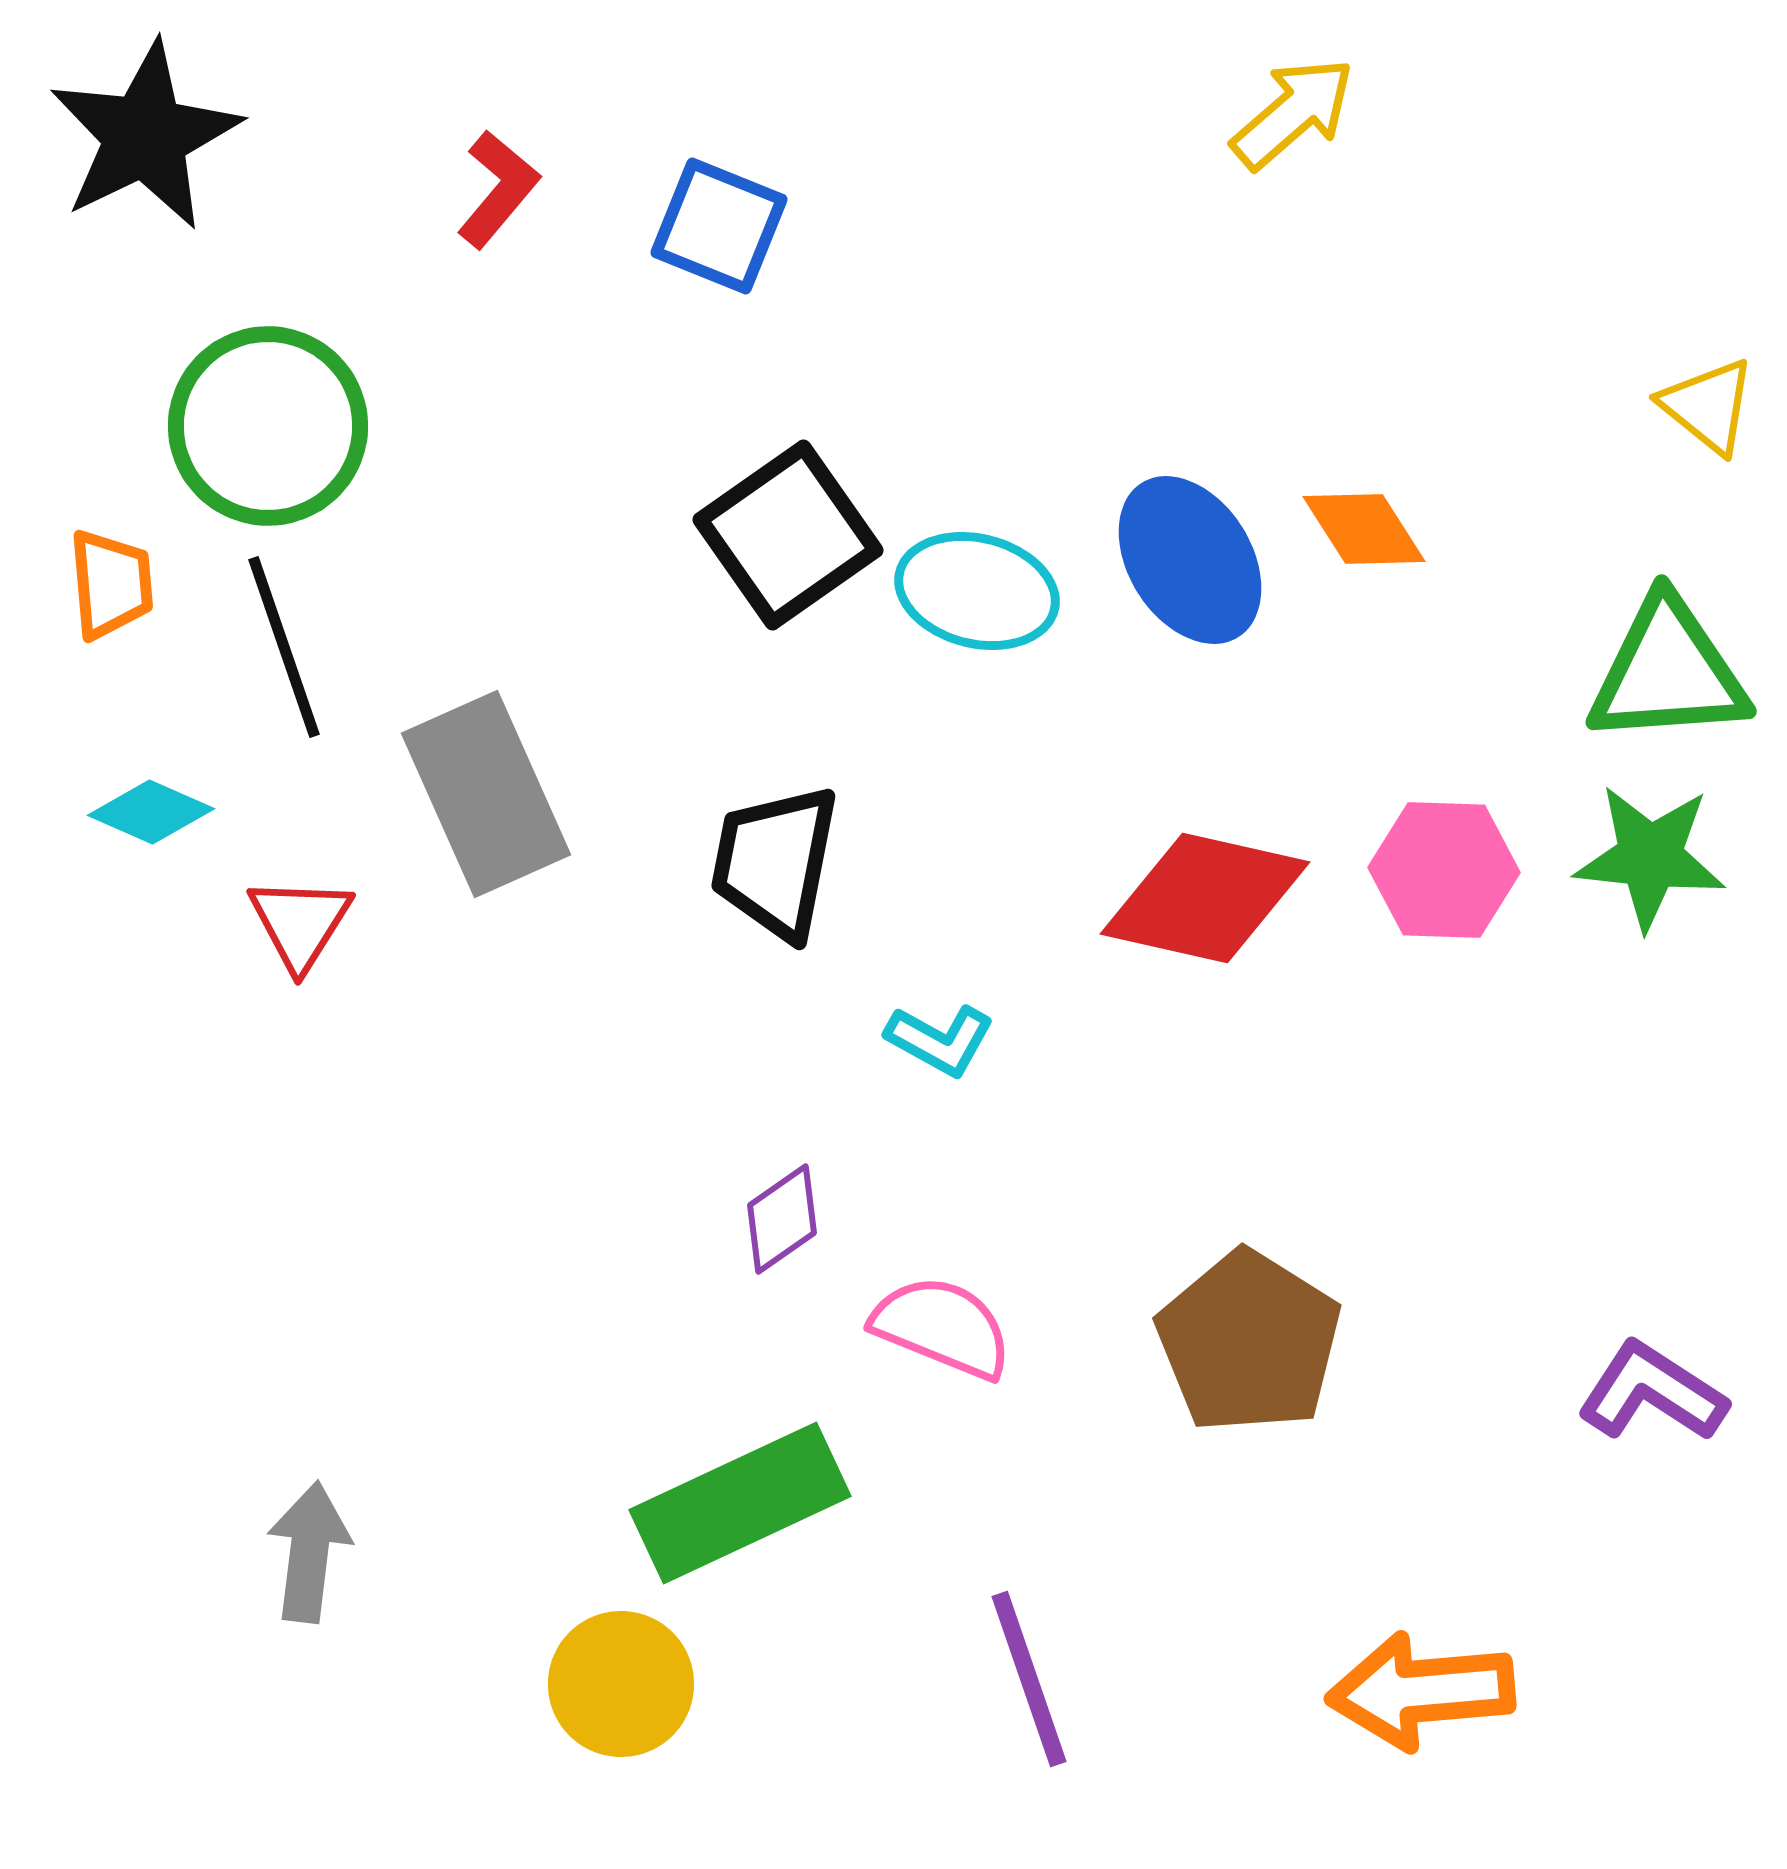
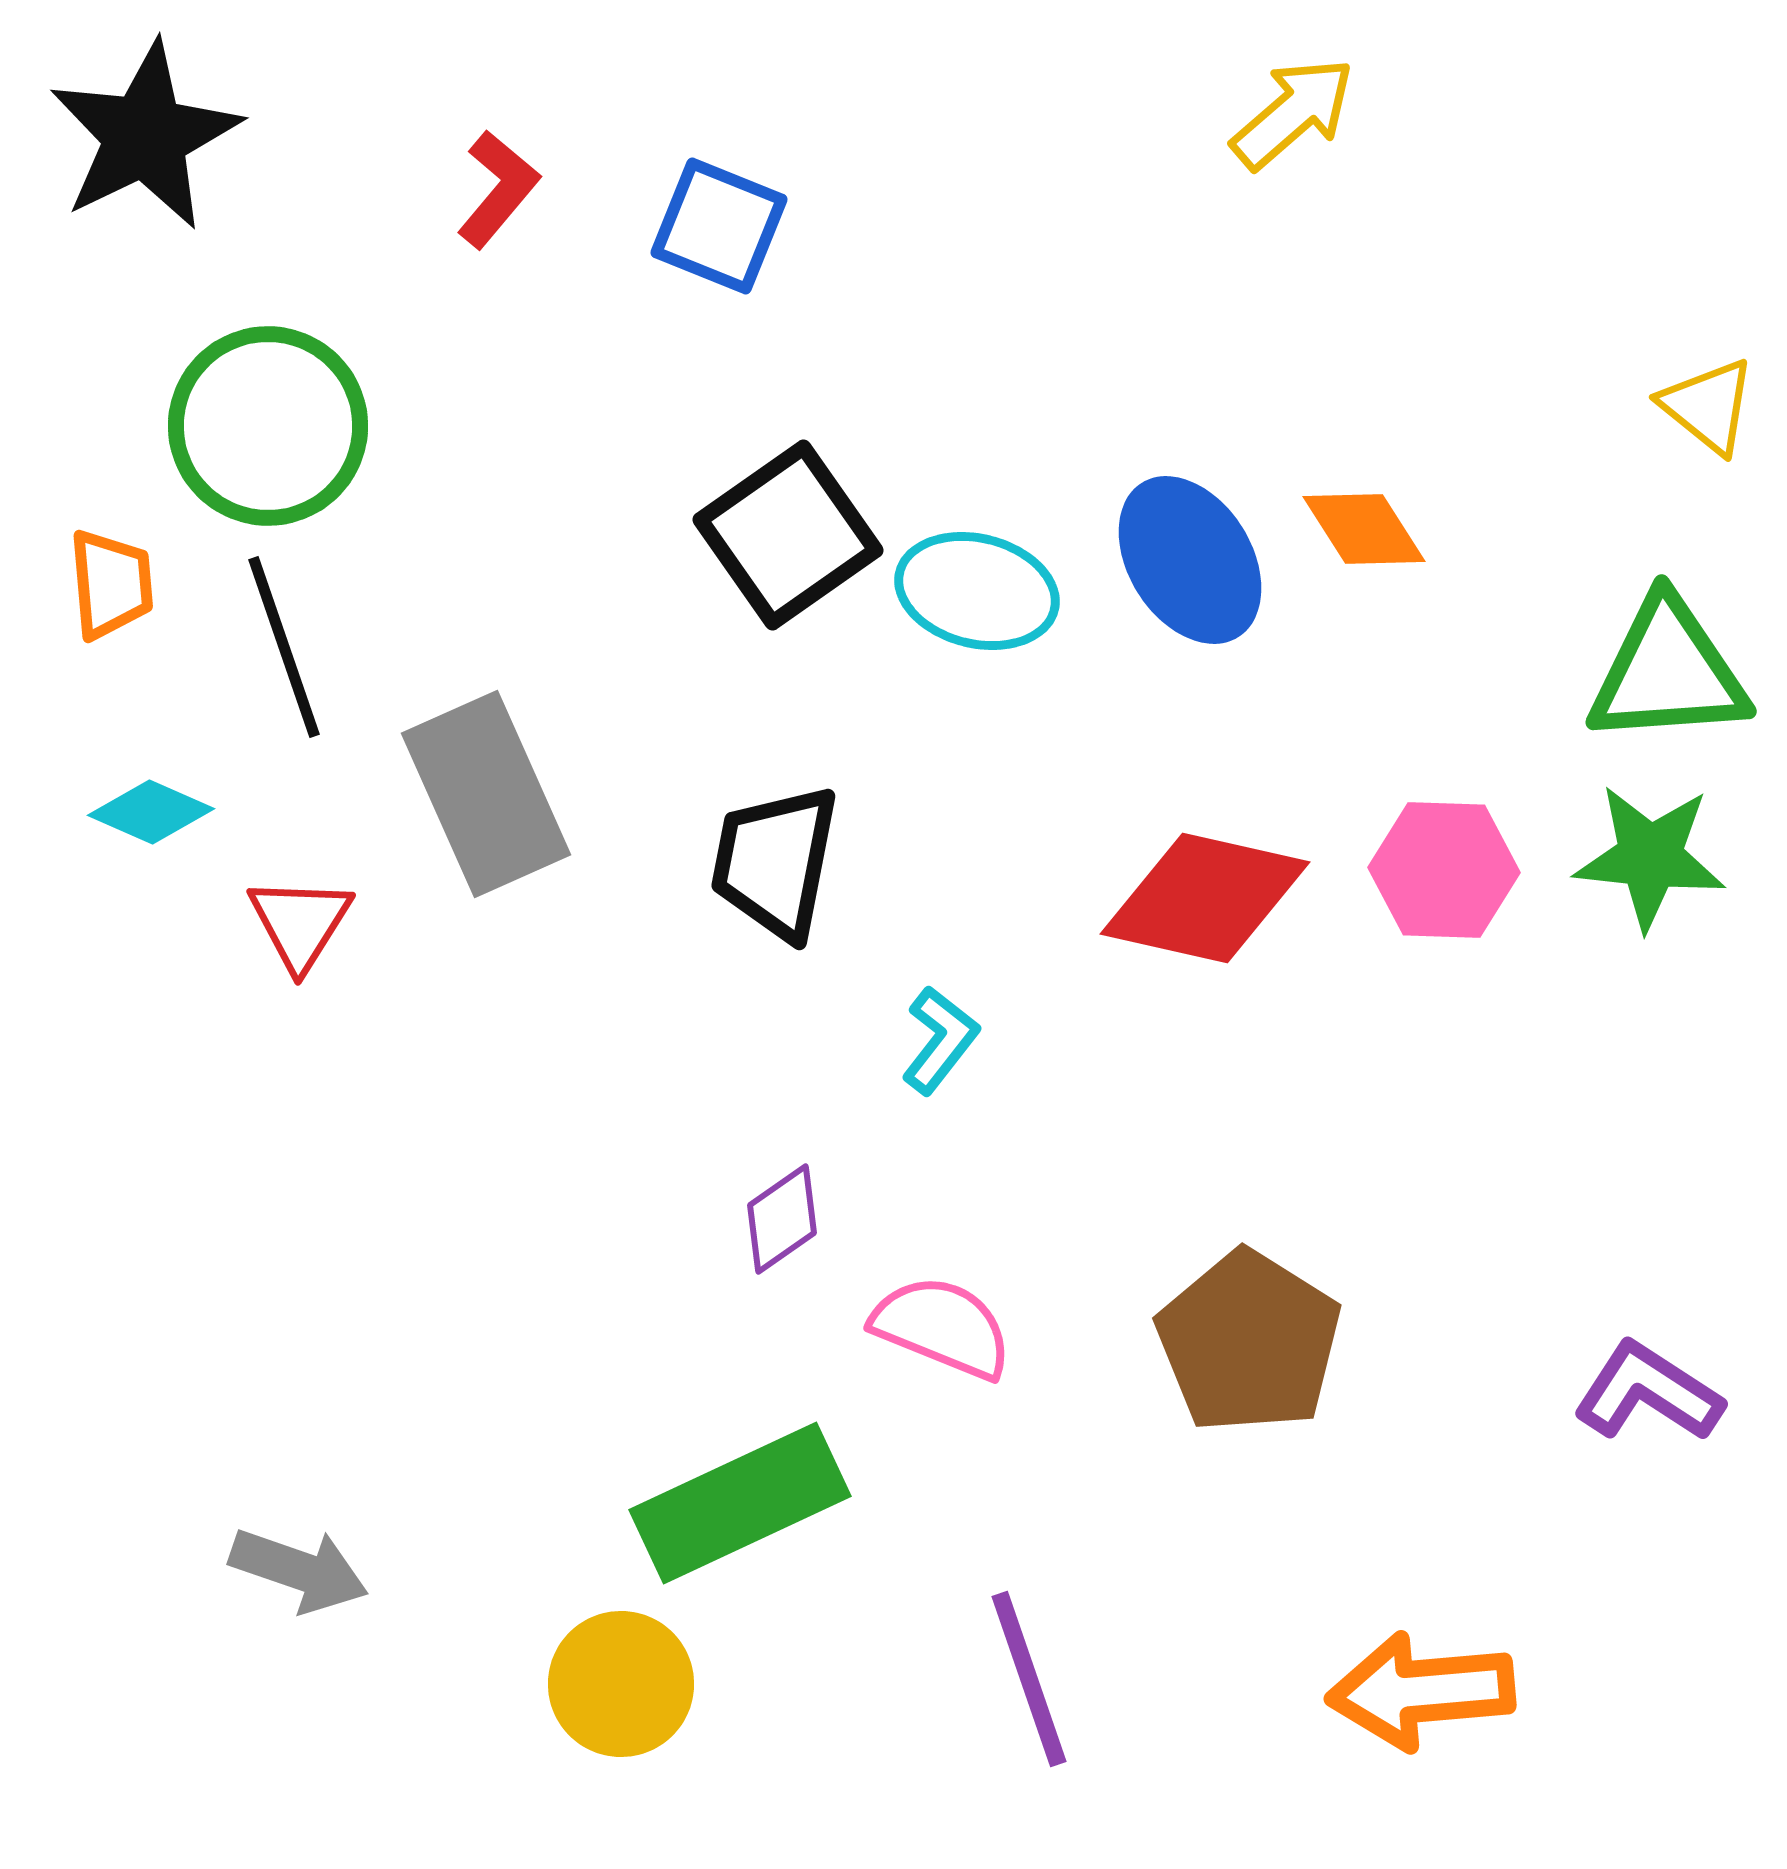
cyan L-shape: rotated 81 degrees counterclockwise
purple L-shape: moved 4 px left
gray arrow: moved 10 px left, 18 px down; rotated 102 degrees clockwise
